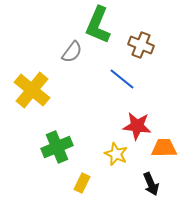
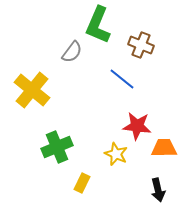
black arrow: moved 7 px right, 6 px down; rotated 10 degrees clockwise
